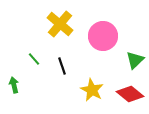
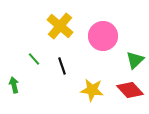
yellow cross: moved 2 px down
yellow star: rotated 20 degrees counterclockwise
red diamond: moved 4 px up; rotated 8 degrees clockwise
